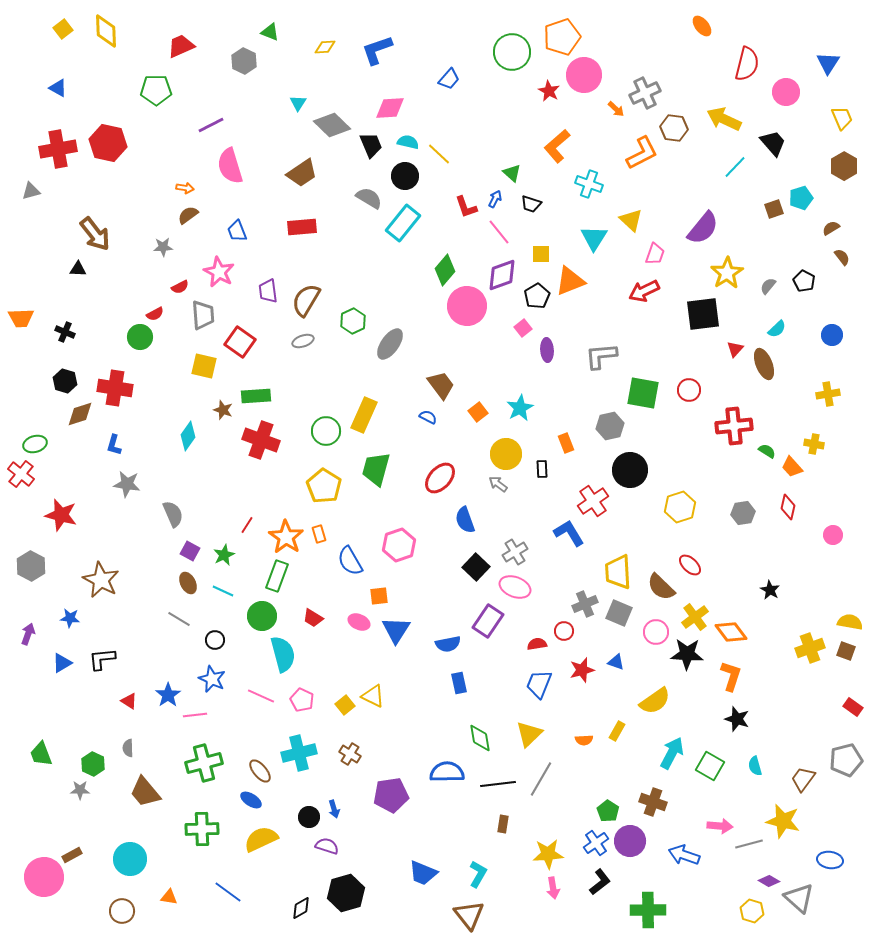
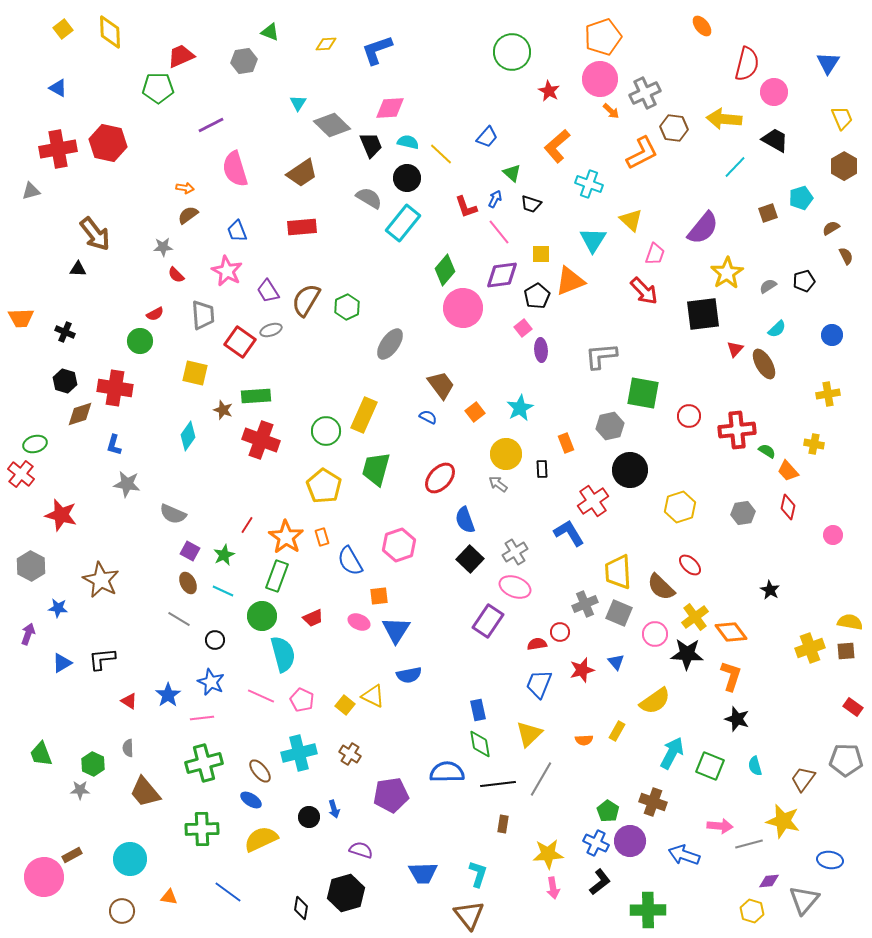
yellow diamond at (106, 31): moved 4 px right, 1 px down
orange pentagon at (562, 37): moved 41 px right
red trapezoid at (181, 46): moved 10 px down
yellow diamond at (325, 47): moved 1 px right, 3 px up
gray hexagon at (244, 61): rotated 25 degrees clockwise
pink circle at (584, 75): moved 16 px right, 4 px down
blue trapezoid at (449, 79): moved 38 px right, 58 px down
green pentagon at (156, 90): moved 2 px right, 2 px up
pink circle at (786, 92): moved 12 px left
orange arrow at (616, 109): moved 5 px left, 2 px down
yellow arrow at (724, 119): rotated 20 degrees counterclockwise
black trapezoid at (773, 143): moved 2 px right, 3 px up; rotated 20 degrees counterclockwise
yellow line at (439, 154): moved 2 px right
pink semicircle at (230, 166): moved 5 px right, 3 px down
black circle at (405, 176): moved 2 px right, 2 px down
brown square at (774, 209): moved 6 px left, 4 px down
cyan triangle at (594, 238): moved 1 px left, 2 px down
brown semicircle at (842, 257): moved 4 px right, 1 px up; rotated 12 degrees clockwise
pink star at (219, 272): moved 8 px right, 1 px up
purple diamond at (502, 275): rotated 12 degrees clockwise
black pentagon at (804, 281): rotated 30 degrees clockwise
gray semicircle at (768, 286): rotated 18 degrees clockwise
red semicircle at (180, 287): moved 4 px left, 12 px up; rotated 72 degrees clockwise
purple trapezoid at (268, 291): rotated 25 degrees counterclockwise
red arrow at (644, 291): rotated 108 degrees counterclockwise
pink circle at (467, 306): moved 4 px left, 2 px down
green hexagon at (353, 321): moved 6 px left, 14 px up
green circle at (140, 337): moved 4 px down
gray ellipse at (303, 341): moved 32 px left, 11 px up
purple ellipse at (547, 350): moved 6 px left
brown ellipse at (764, 364): rotated 8 degrees counterclockwise
yellow square at (204, 366): moved 9 px left, 7 px down
red circle at (689, 390): moved 26 px down
orange square at (478, 412): moved 3 px left
red cross at (734, 426): moved 3 px right, 4 px down
orange trapezoid at (792, 467): moved 4 px left, 4 px down
gray semicircle at (173, 514): rotated 136 degrees clockwise
orange rectangle at (319, 534): moved 3 px right, 3 px down
black square at (476, 567): moved 6 px left, 8 px up
blue star at (70, 618): moved 12 px left, 10 px up
red trapezoid at (313, 618): rotated 55 degrees counterclockwise
red circle at (564, 631): moved 4 px left, 1 px down
pink circle at (656, 632): moved 1 px left, 2 px down
blue semicircle at (448, 644): moved 39 px left, 31 px down
brown square at (846, 651): rotated 24 degrees counterclockwise
blue triangle at (616, 662): rotated 30 degrees clockwise
blue star at (212, 679): moved 1 px left, 3 px down
blue rectangle at (459, 683): moved 19 px right, 27 px down
yellow square at (345, 705): rotated 12 degrees counterclockwise
pink line at (195, 715): moved 7 px right, 3 px down
green diamond at (480, 738): moved 6 px down
gray pentagon at (846, 760): rotated 16 degrees clockwise
green square at (710, 766): rotated 8 degrees counterclockwise
blue cross at (596, 843): rotated 30 degrees counterclockwise
purple semicircle at (327, 846): moved 34 px right, 4 px down
blue trapezoid at (423, 873): rotated 24 degrees counterclockwise
cyan L-shape at (478, 874): rotated 12 degrees counterclockwise
purple diamond at (769, 881): rotated 35 degrees counterclockwise
gray triangle at (799, 898): moved 5 px right, 2 px down; rotated 28 degrees clockwise
black diamond at (301, 908): rotated 50 degrees counterclockwise
